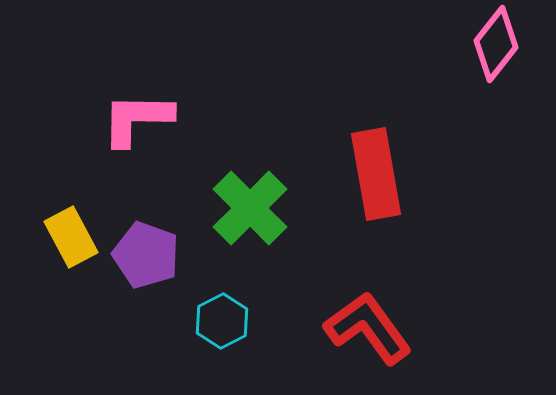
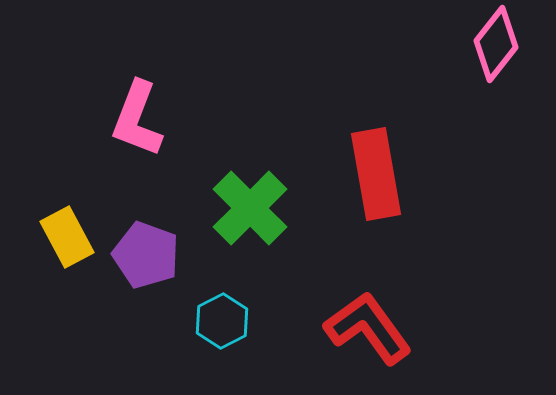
pink L-shape: rotated 70 degrees counterclockwise
yellow rectangle: moved 4 px left
